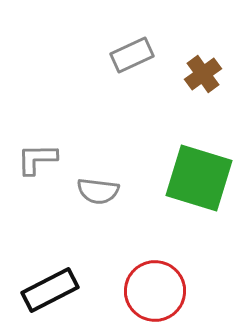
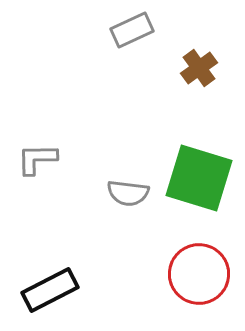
gray rectangle: moved 25 px up
brown cross: moved 4 px left, 6 px up
gray semicircle: moved 30 px right, 2 px down
red circle: moved 44 px right, 17 px up
